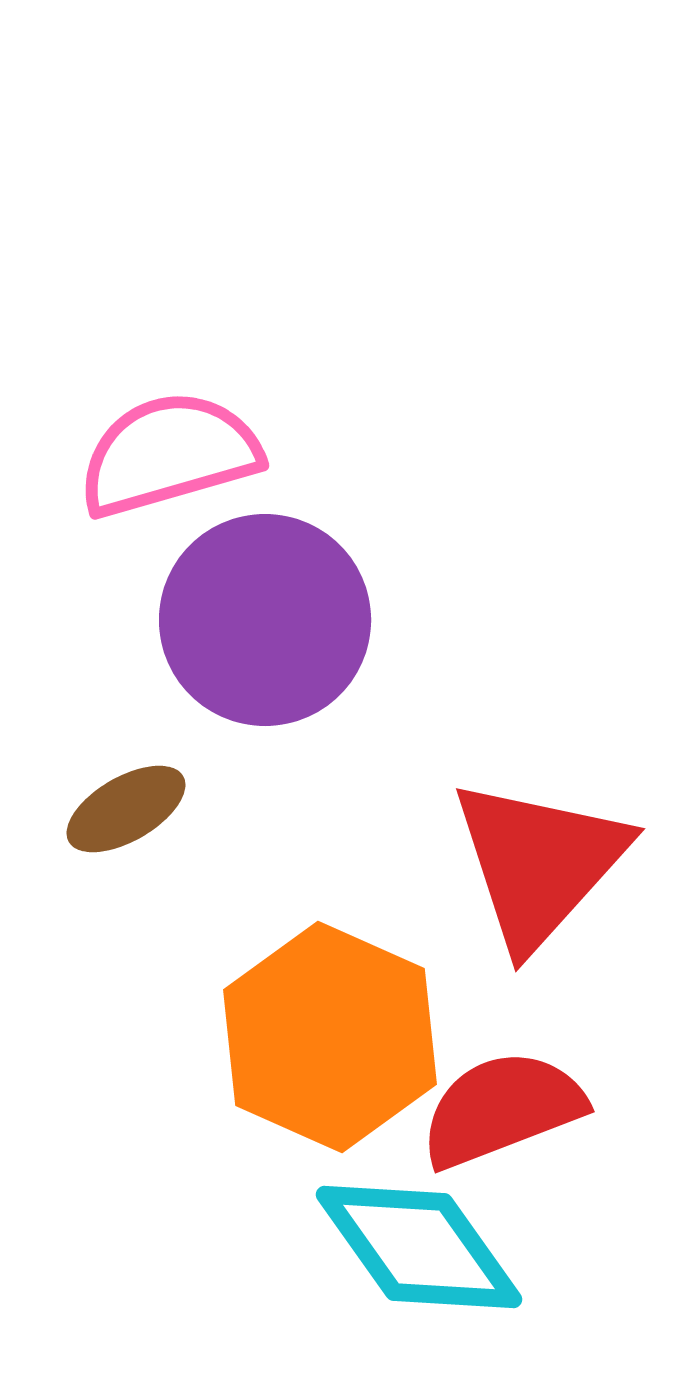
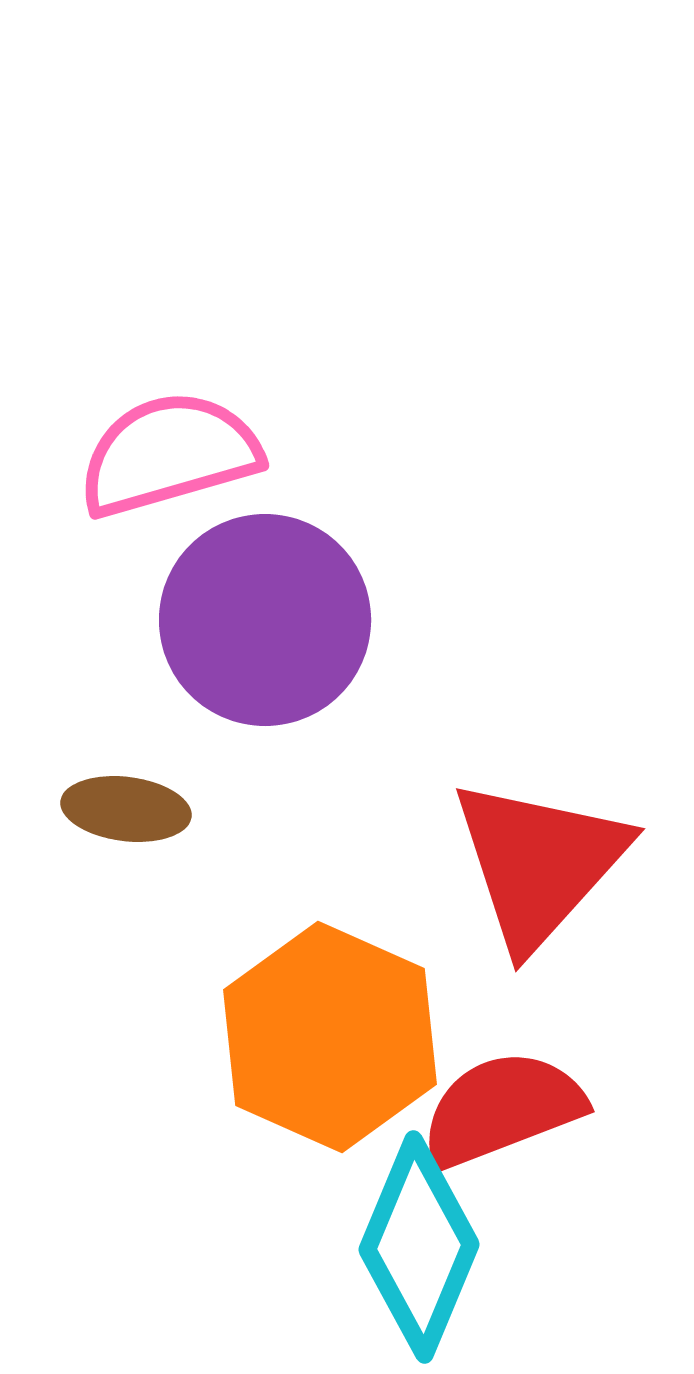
brown ellipse: rotated 37 degrees clockwise
cyan diamond: rotated 58 degrees clockwise
